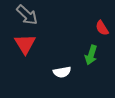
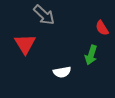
gray arrow: moved 17 px right
